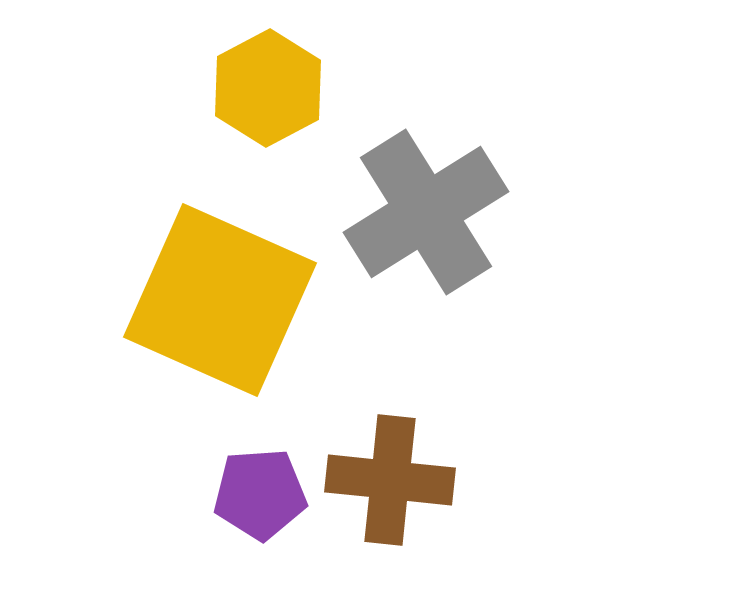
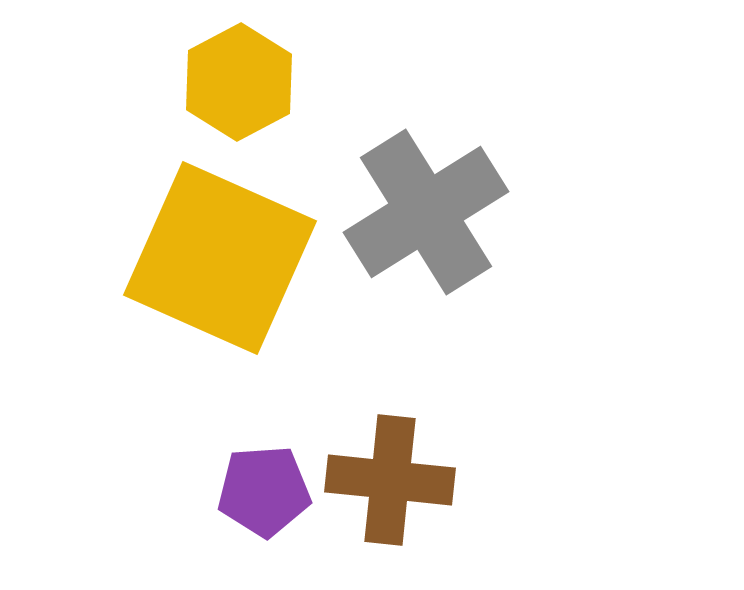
yellow hexagon: moved 29 px left, 6 px up
yellow square: moved 42 px up
purple pentagon: moved 4 px right, 3 px up
